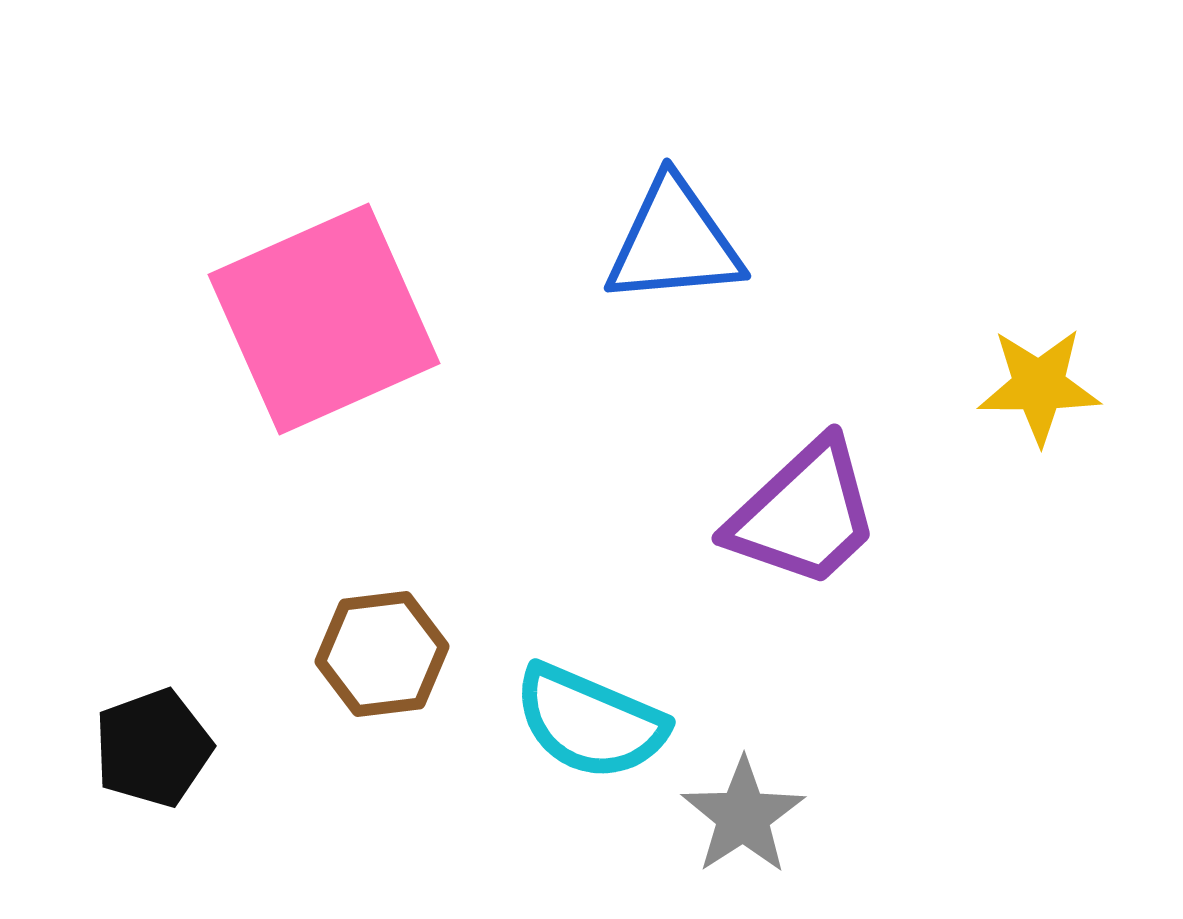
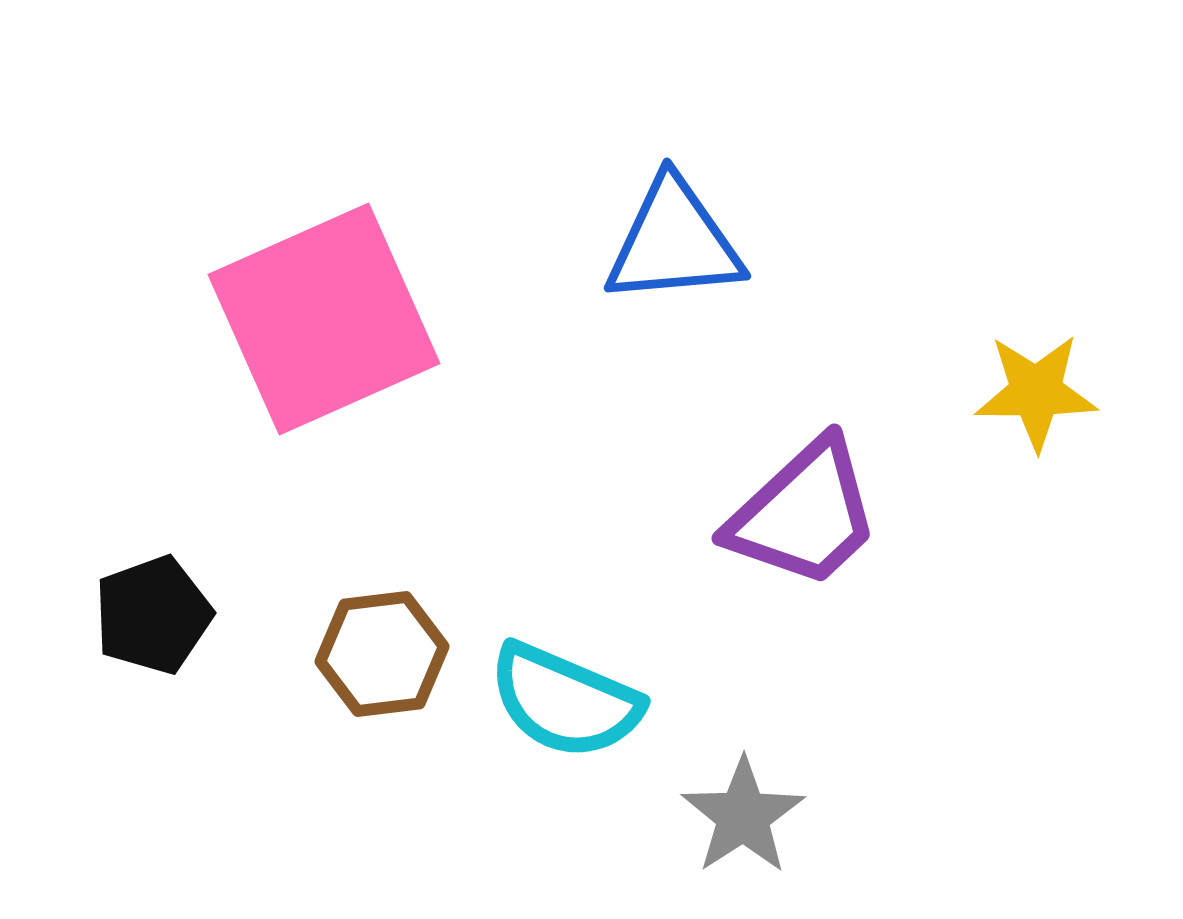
yellow star: moved 3 px left, 6 px down
cyan semicircle: moved 25 px left, 21 px up
black pentagon: moved 133 px up
